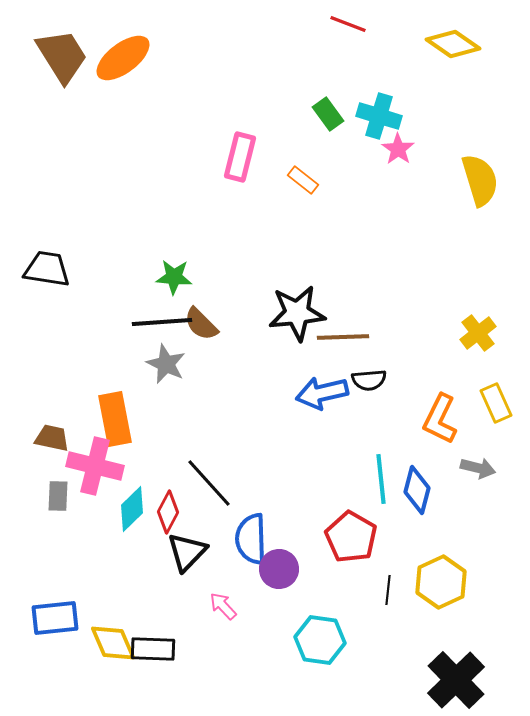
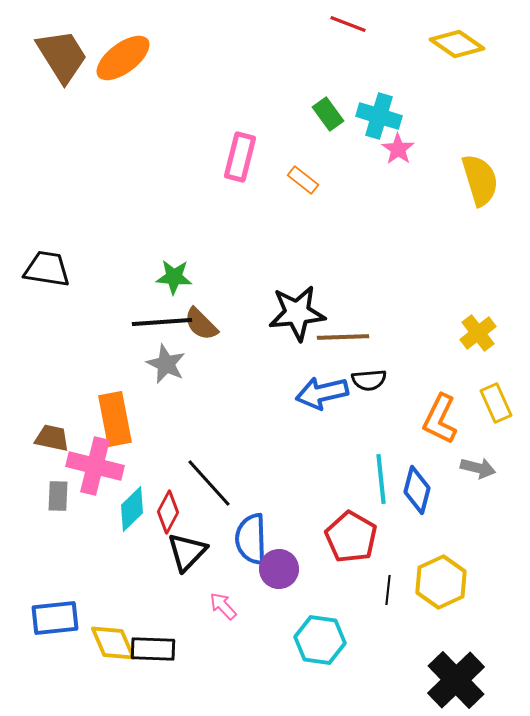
yellow diamond at (453, 44): moved 4 px right
